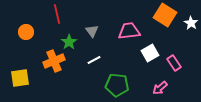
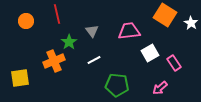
orange circle: moved 11 px up
